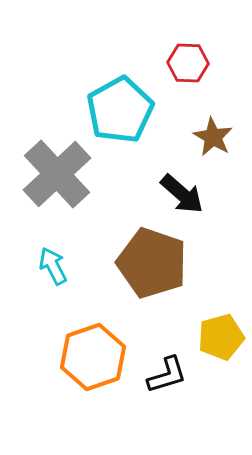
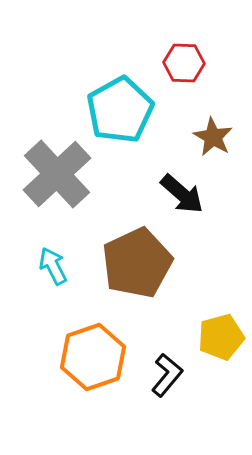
red hexagon: moved 4 px left
brown pentagon: moved 15 px left; rotated 28 degrees clockwise
black L-shape: rotated 33 degrees counterclockwise
